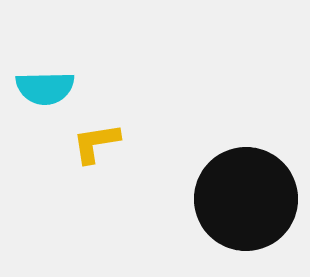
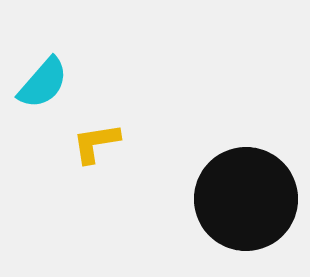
cyan semicircle: moved 2 px left, 5 px up; rotated 48 degrees counterclockwise
